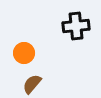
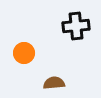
brown semicircle: moved 22 px right, 1 px up; rotated 45 degrees clockwise
